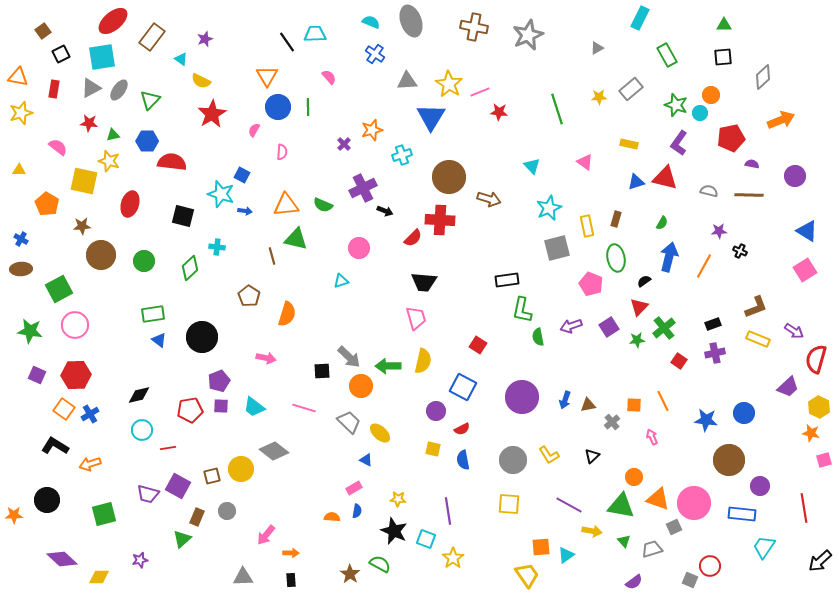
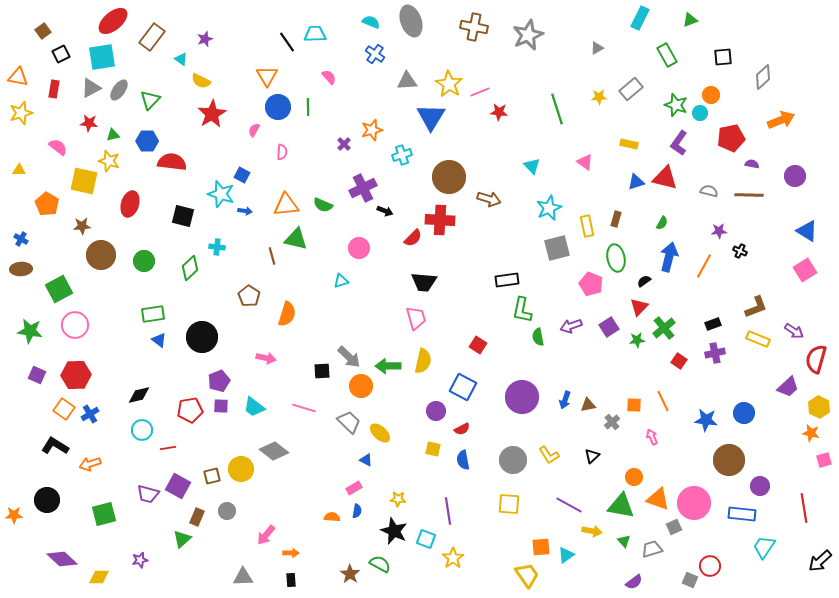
green triangle at (724, 25): moved 34 px left, 5 px up; rotated 21 degrees counterclockwise
